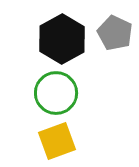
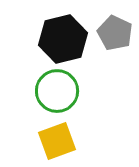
black hexagon: moved 1 px right; rotated 15 degrees clockwise
green circle: moved 1 px right, 2 px up
